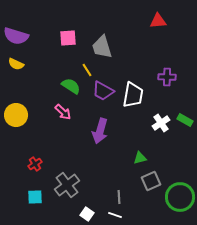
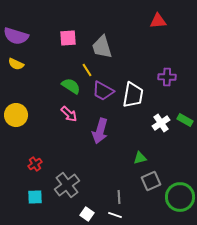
pink arrow: moved 6 px right, 2 px down
